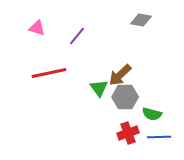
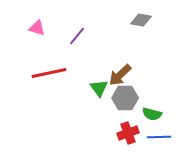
gray hexagon: moved 1 px down
